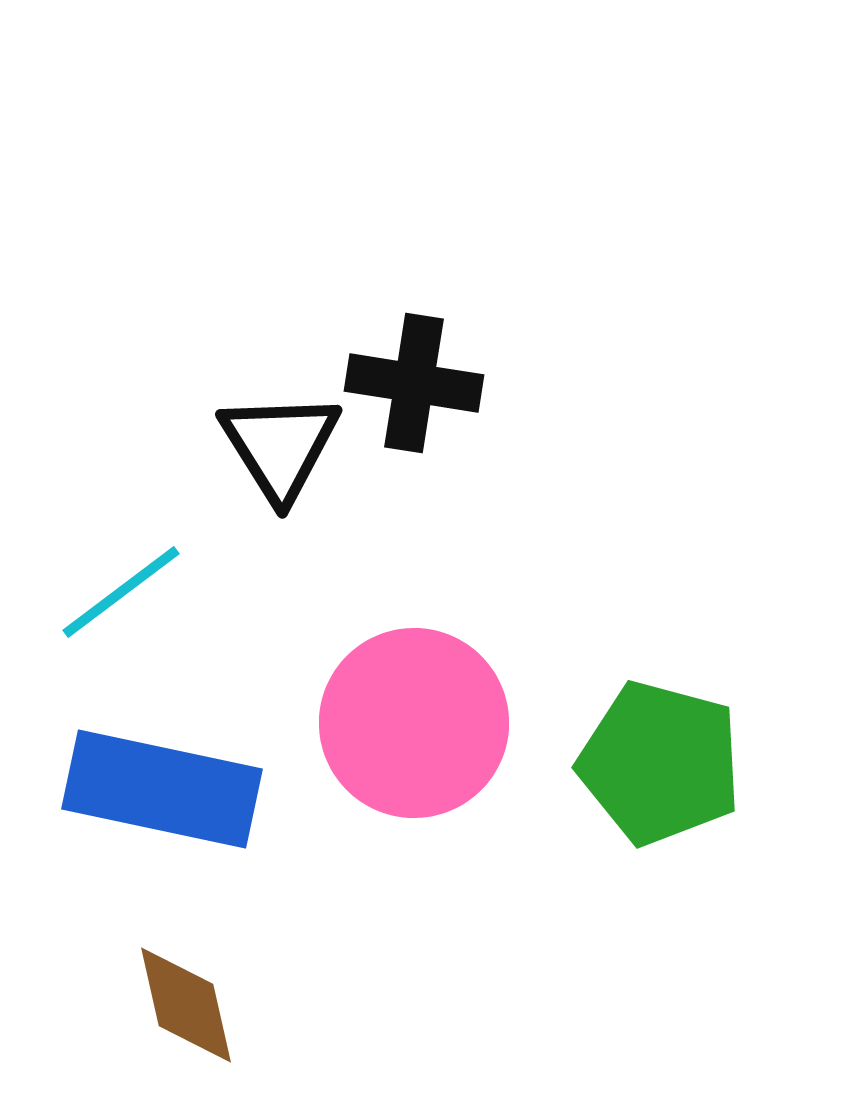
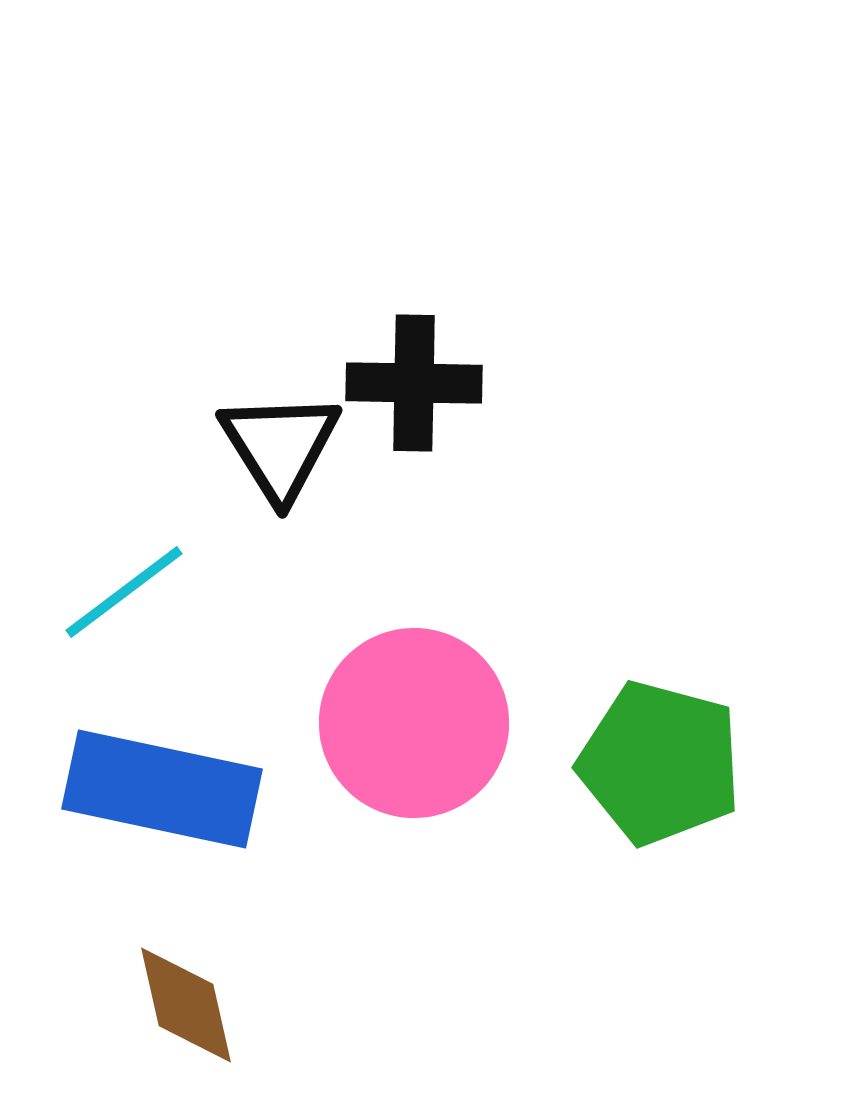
black cross: rotated 8 degrees counterclockwise
cyan line: moved 3 px right
